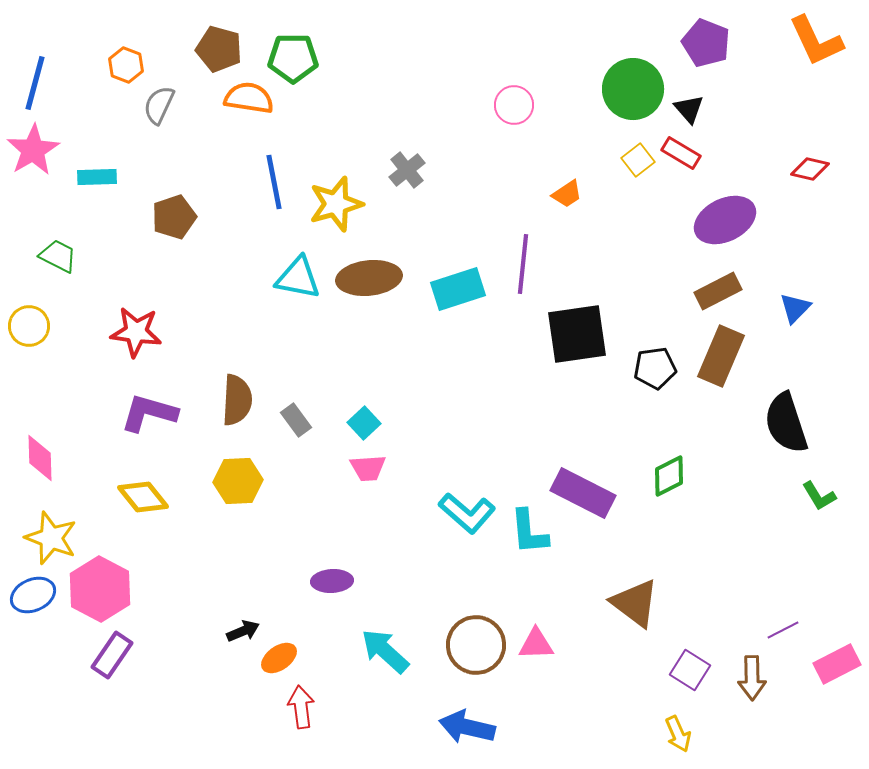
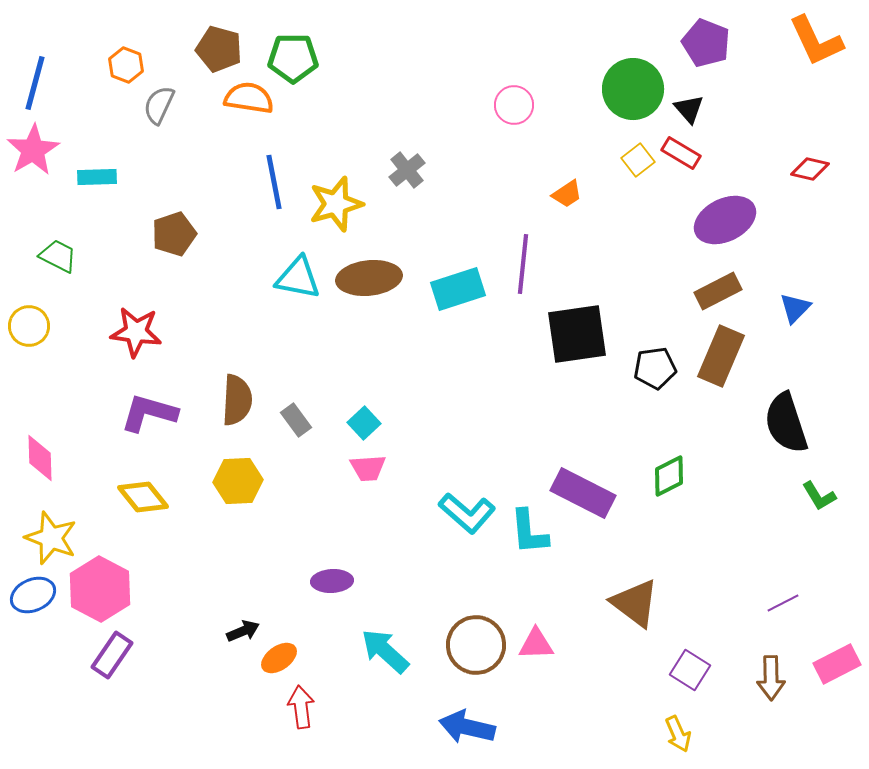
brown pentagon at (174, 217): moved 17 px down
purple line at (783, 630): moved 27 px up
brown arrow at (752, 678): moved 19 px right
